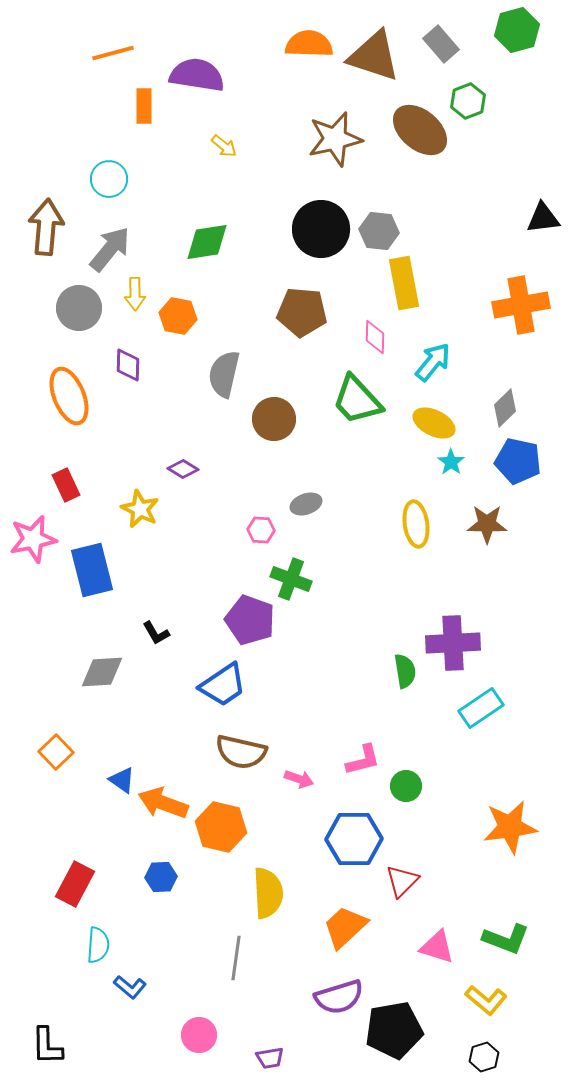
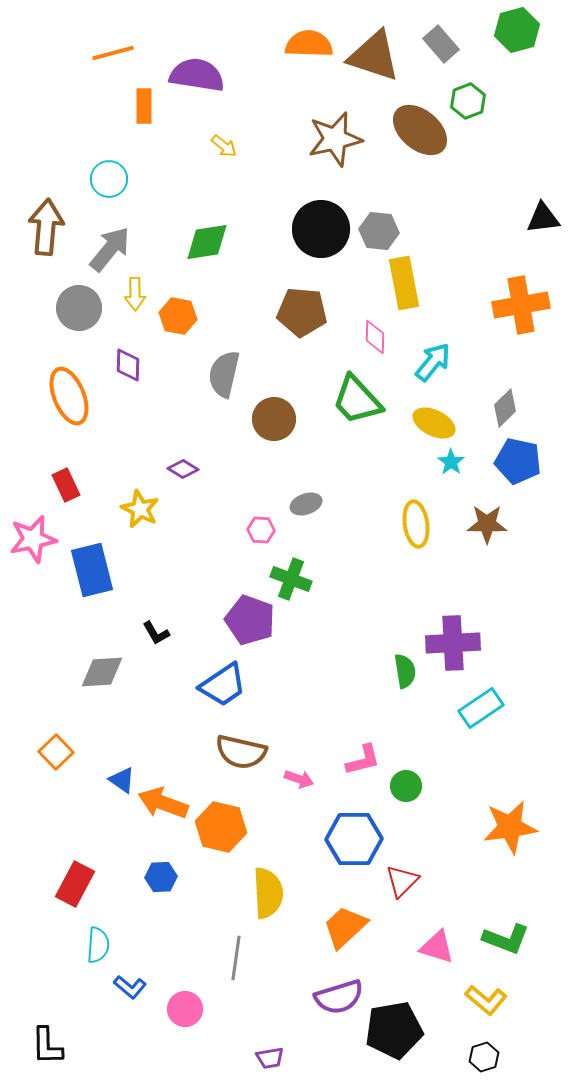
pink circle at (199, 1035): moved 14 px left, 26 px up
